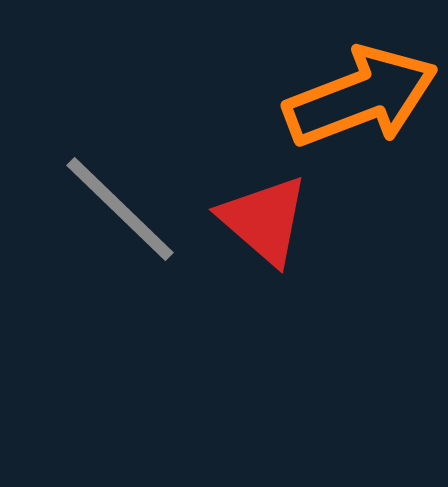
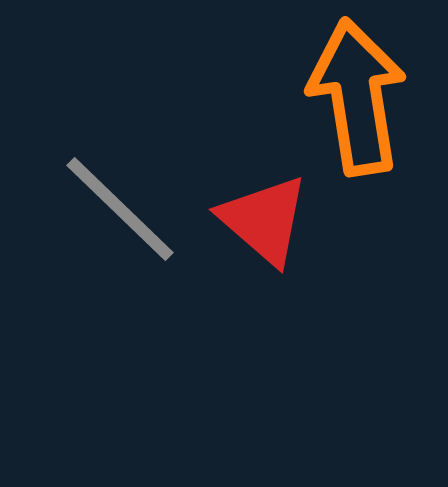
orange arrow: moved 4 px left; rotated 78 degrees counterclockwise
